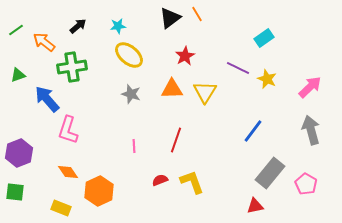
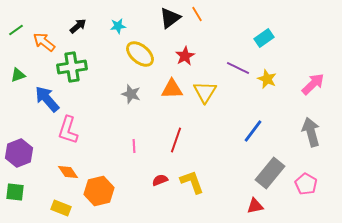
yellow ellipse: moved 11 px right, 1 px up
pink arrow: moved 3 px right, 3 px up
gray arrow: moved 2 px down
orange hexagon: rotated 12 degrees clockwise
